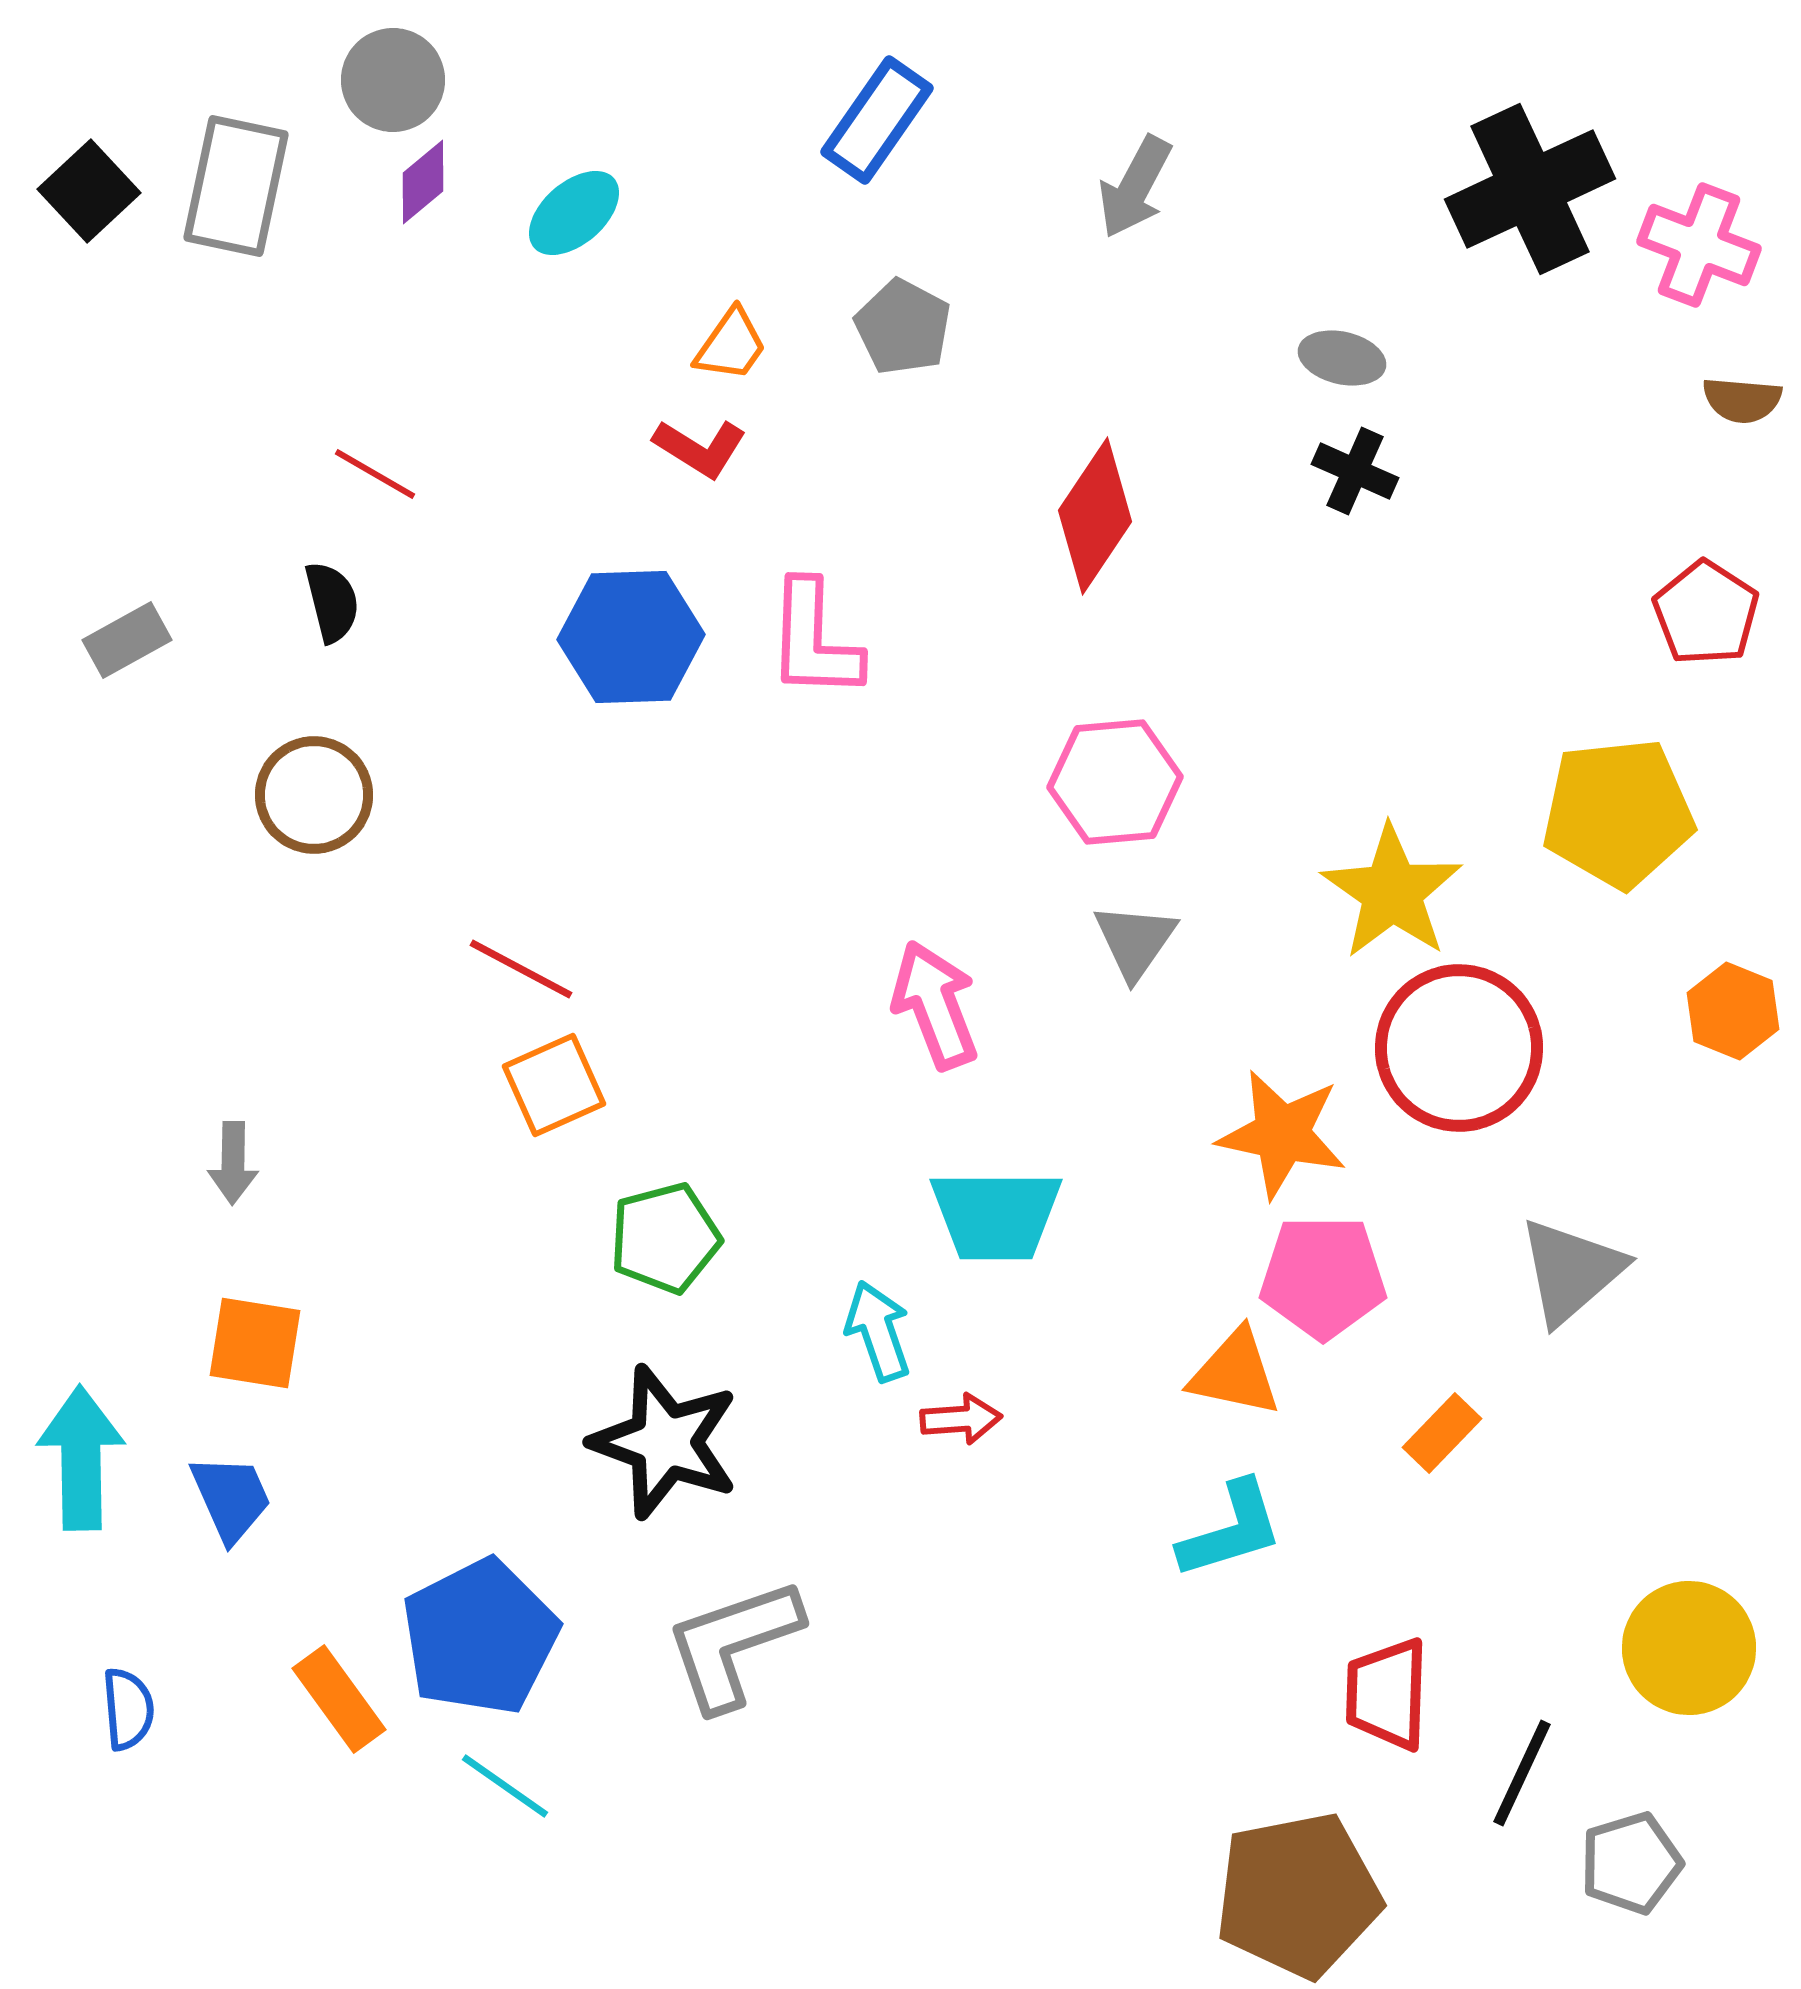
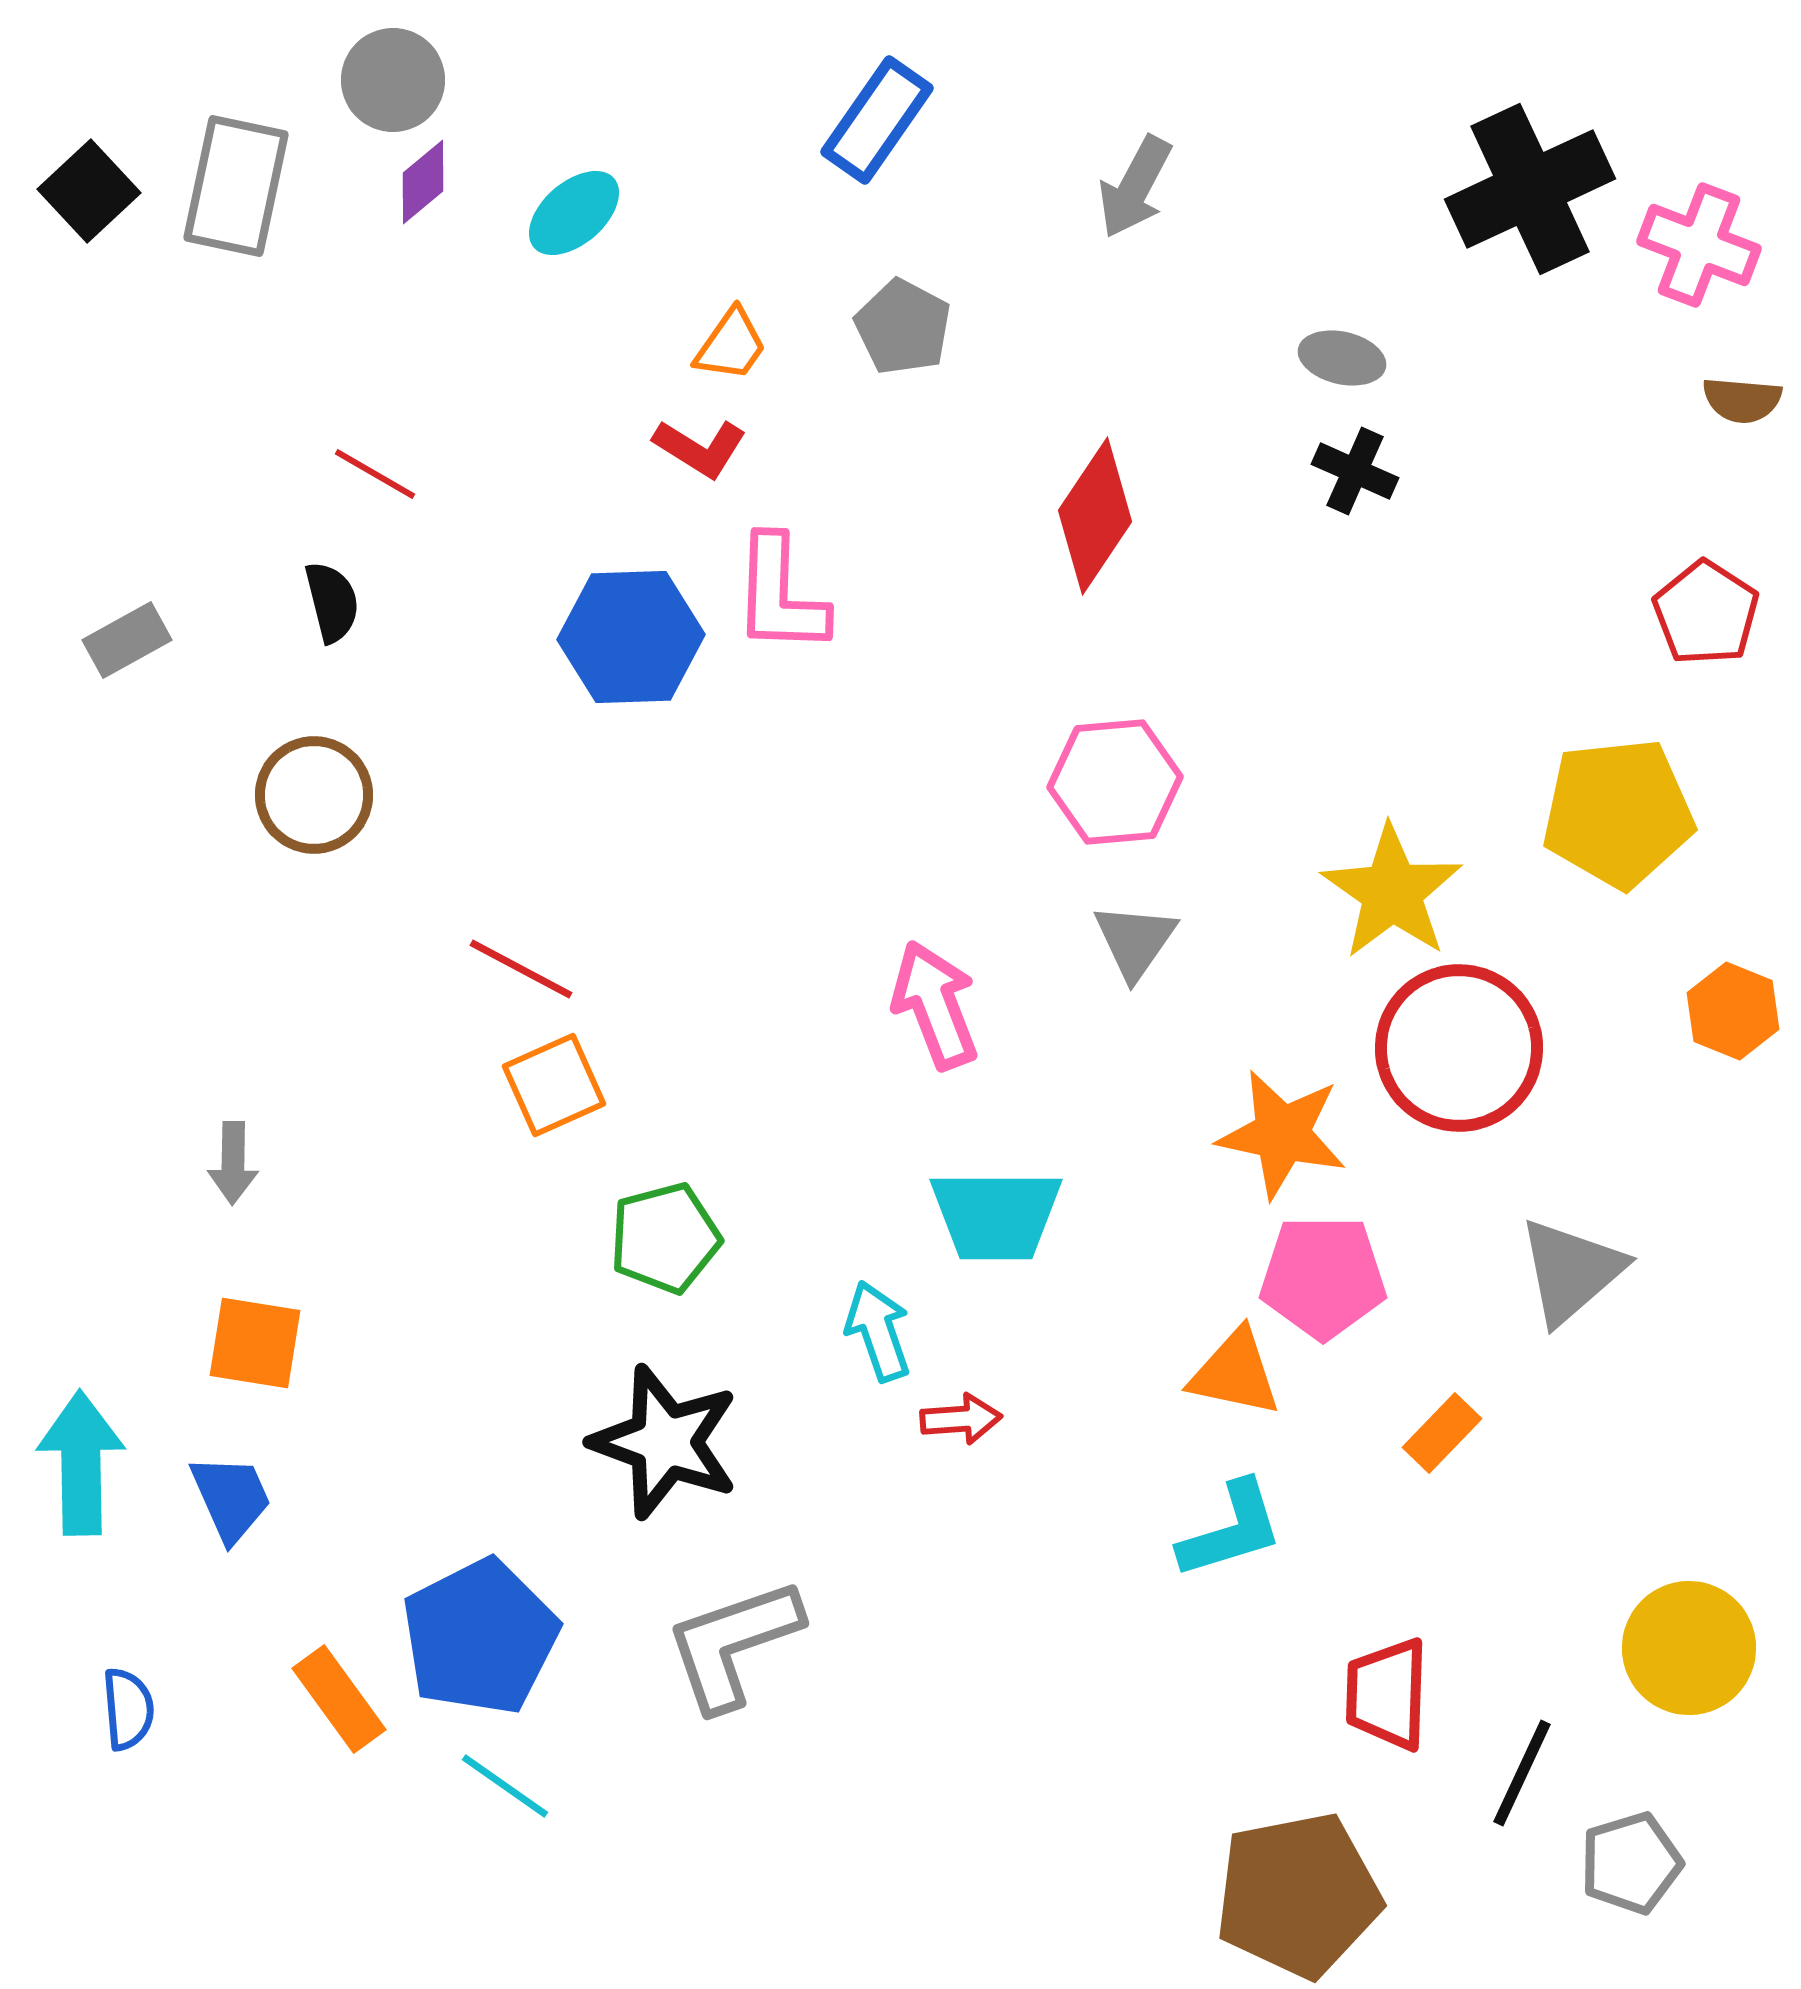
pink L-shape at (814, 640): moved 34 px left, 45 px up
cyan arrow at (81, 1458): moved 5 px down
